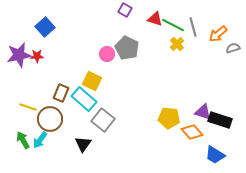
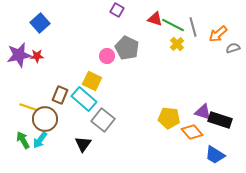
purple square: moved 8 px left
blue square: moved 5 px left, 4 px up
pink circle: moved 2 px down
brown rectangle: moved 1 px left, 2 px down
brown circle: moved 5 px left
